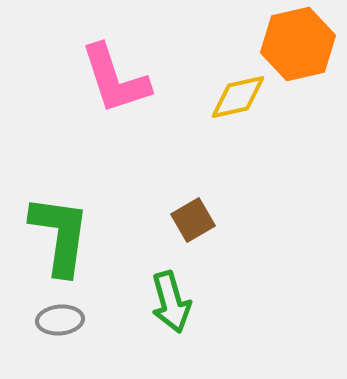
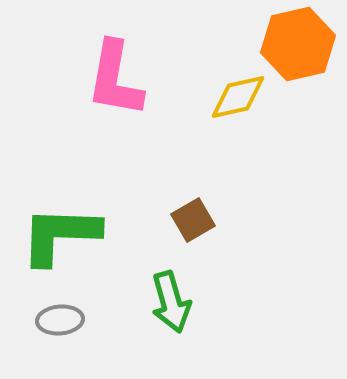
pink L-shape: rotated 28 degrees clockwise
green L-shape: rotated 96 degrees counterclockwise
